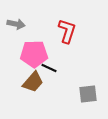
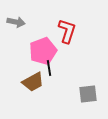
gray arrow: moved 2 px up
pink pentagon: moved 9 px right, 3 px up; rotated 20 degrees counterclockwise
black line: rotated 56 degrees clockwise
brown trapezoid: rotated 20 degrees clockwise
